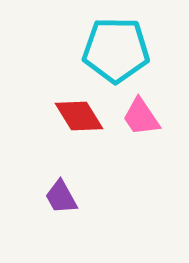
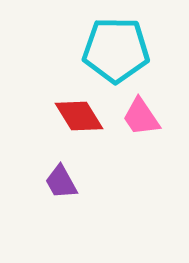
purple trapezoid: moved 15 px up
